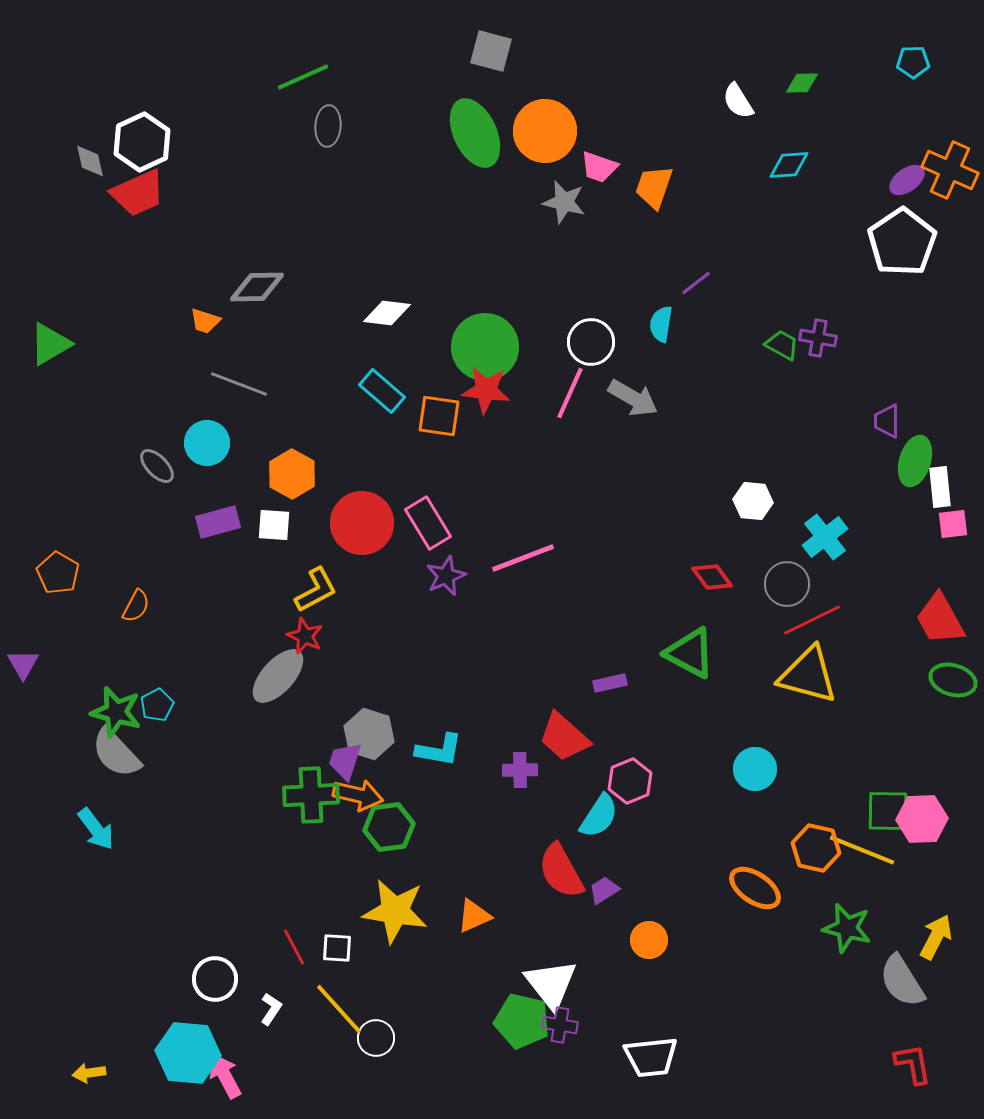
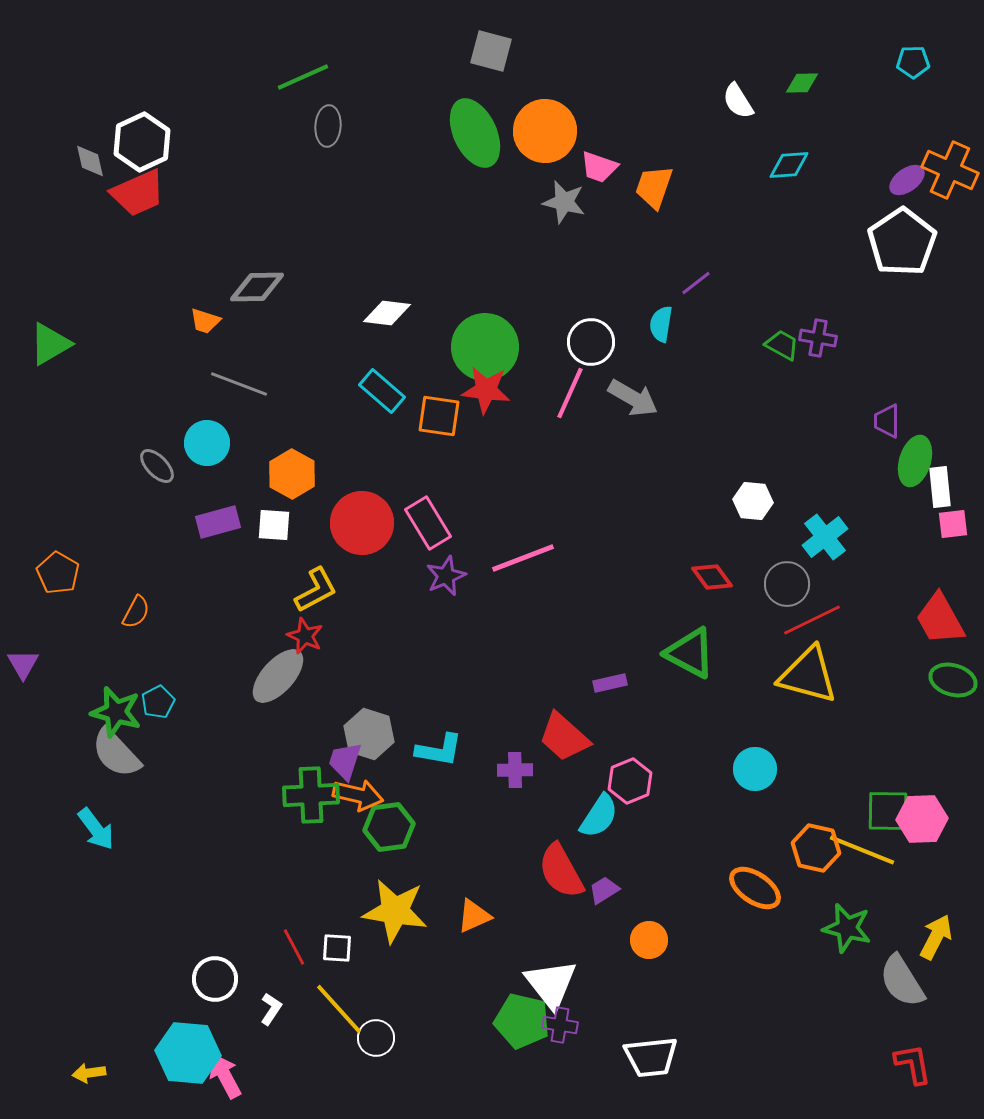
orange semicircle at (136, 606): moved 6 px down
cyan pentagon at (157, 705): moved 1 px right, 3 px up
purple cross at (520, 770): moved 5 px left
